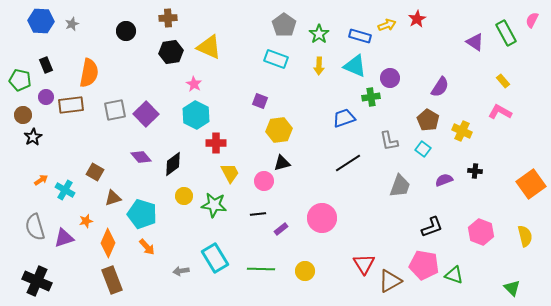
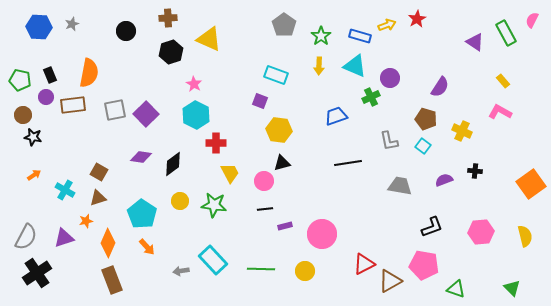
blue hexagon at (41, 21): moved 2 px left, 6 px down
green star at (319, 34): moved 2 px right, 2 px down
yellow triangle at (209, 47): moved 8 px up
black hexagon at (171, 52): rotated 10 degrees counterclockwise
cyan rectangle at (276, 59): moved 16 px down
black rectangle at (46, 65): moved 4 px right, 10 px down
green cross at (371, 97): rotated 18 degrees counterclockwise
brown rectangle at (71, 105): moved 2 px right
blue trapezoid at (344, 118): moved 8 px left, 2 px up
brown pentagon at (428, 120): moved 2 px left, 1 px up; rotated 15 degrees counterclockwise
yellow hexagon at (279, 130): rotated 15 degrees clockwise
black star at (33, 137): rotated 30 degrees counterclockwise
cyan square at (423, 149): moved 3 px up
purple diamond at (141, 157): rotated 40 degrees counterclockwise
black line at (348, 163): rotated 24 degrees clockwise
brown square at (95, 172): moved 4 px right
orange arrow at (41, 180): moved 7 px left, 5 px up
gray trapezoid at (400, 186): rotated 100 degrees counterclockwise
yellow circle at (184, 196): moved 4 px left, 5 px down
brown triangle at (113, 198): moved 15 px left
cyan pentagon at (142, 214): rotated 16 degrees clockwise
black line at (258, 214): moved 7 px right, 5 px up
pink circle at (322, 218): moved 16 px down
gray semicircle at (35, 227): moved 9 px left, 10 px down; rotated 136 degrees counterclockwise
purple rectangle at (281, 229): moved 4 px right, 3 px up; rotated 24 degrees clockwise
pink hexagon at (481, 232): rotated 25 degrees counterclockwise
cyan rectangle at (215, 258): moved 2 px left, 2 px down; rotated 12 degrees counterclockwise
red triangle at (364, 264): rotated 35 degrees clockwise
green triangle at (454, 275): moved 2 px right, 14 px down
black cross at (37, 281): moved 8 px up; rotated 32 degrees clockwise
